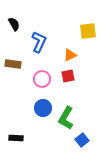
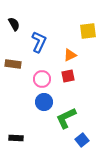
blue circle: moved 1 px right, 6 px up
green L-shape: rotated 35 degrees clockwise
